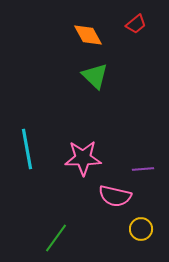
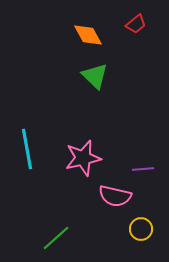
pink star: rotated 12 degrees counterclockwise
green line: rotated 12 degrees clockwise
